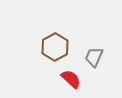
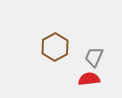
red semicircle: moved 18 px right; rotated 50 degrees counterclockwise
